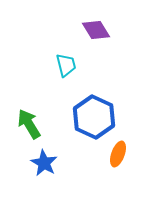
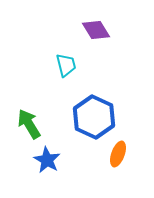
blue star: moved 3 px right, 3 px up
